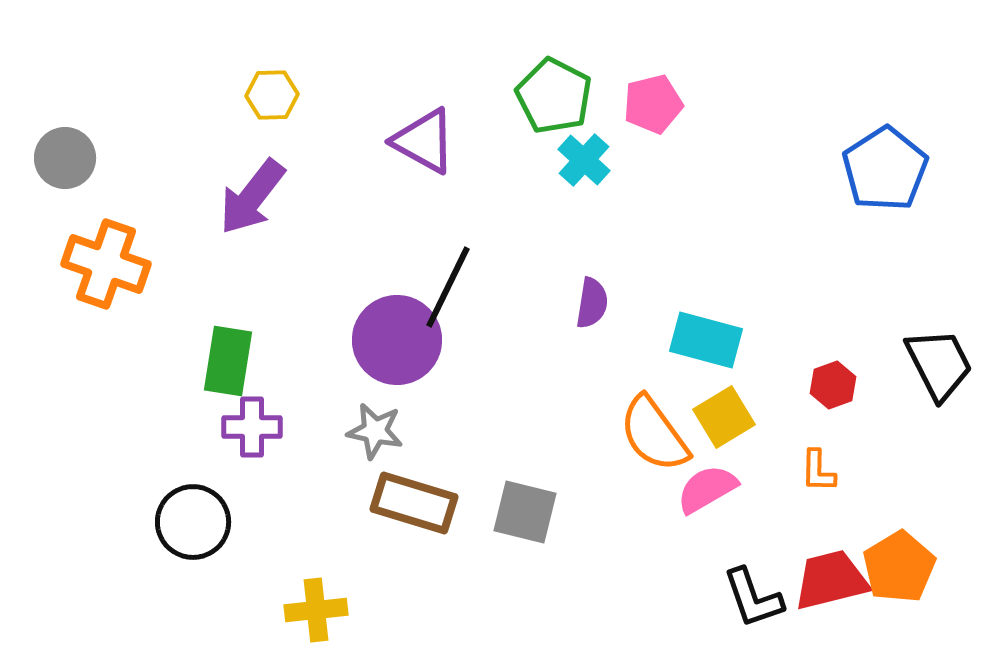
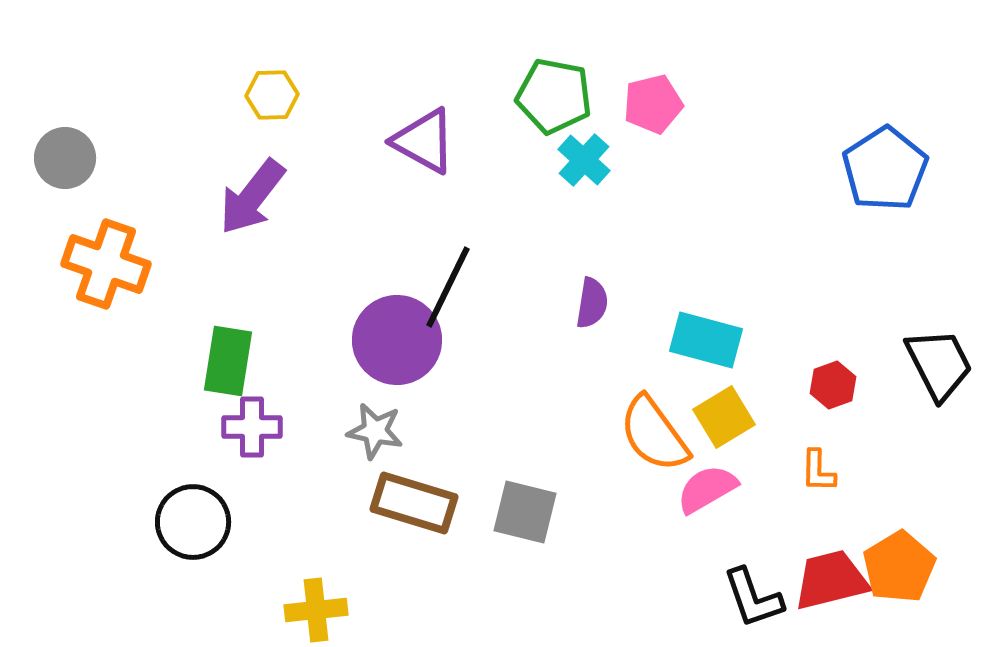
green pentagon: rotated 16 degrees counterclockwise
